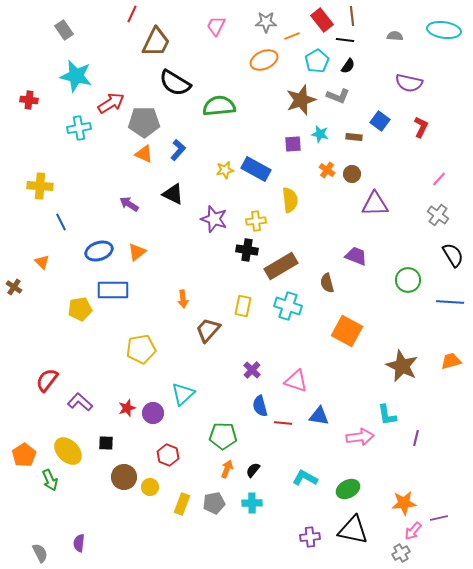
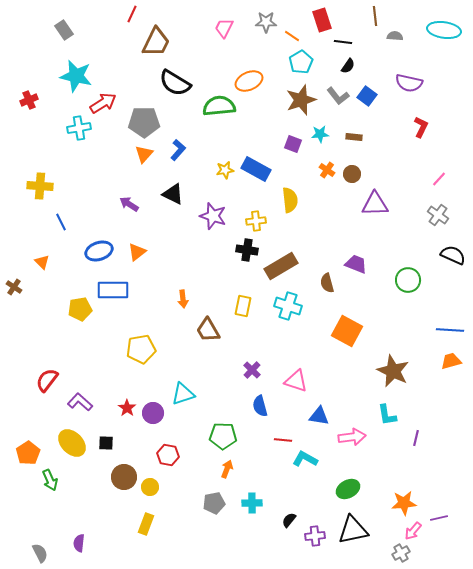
brown line at (352, 16): moved 23 px right
red rectangle at (322, 20): rotated 20 degrees clockwise
pink trapezoid at (216, 26): moved 8 px right, 2 px down
orange line at (292, 36): rotated 56 degrees clockwise
black line at (345, 40): moved 2 px left, 2 px down
orange ellipse at (264, 60): moved 15 px left, 21 px down
cyan pentagon at (317, 61): moved 16 px left, 1 px down
gray L-shape at (338, 96): rotated 30 degrees clockwise
red cross at (29, 100): rotated 30 degrees counterclockwise
red arrow at (111, 103): moved 8 px left
blue square at (380, 121): moved 13 px left, 25 px up
cyan star at (320, 134): rotated 18 degrees counterclockwise
purple square at (293, 144): rotated 24 degrees clockwise
orange triangle at (144, 154): rotated 48 degrees clockwise
purple star at (214, 219): moved 1 px left, 3 px up
black semicircle at (453, 255): rotated 35 degrees counterclockwise
purple trapezoid at (356, 256): moved 8 px down
blue line at (450, 302): moved 28 px down
brown trapezoid at (208, 330): rotated 72 degrees counterclockwise
brown star at (402, 366): moved 9 px left, 5 px down
cyan triangle at (183, 394): rotated 25 degrees clockwise
red star at (127, 408): rotated 18 degrees counterclockwise
red line at (283, 423): moved 17 px down
pink arrow at (360, 437): moved 8 px left
yellow ellipse at (68, 451): moved 4 px right, 8 px up
orange pentagon at (24, 455): moved 4 px right, 2 px up
red hexagon at (168, 455): rotated 10 degrees counterclockwise
black semicircle at (253, 470): moved 36 px right, 50 px down
cyan L-shape at (305, 478): moved 19 px up
yellow rectangle at (182, 504): moved 36 px left, 20 px down
black triangle at (353, 530): rotated 24 degrees counterclockwise
purple cross at (310, 537): moved 5 px right, 1 px up
